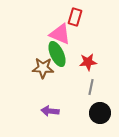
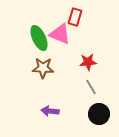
green ellipse: moved 18 px left, 16 px up
gray line: rotated 42 degrees counterclockwise
black circle: moved 1 px left, 1 px down
